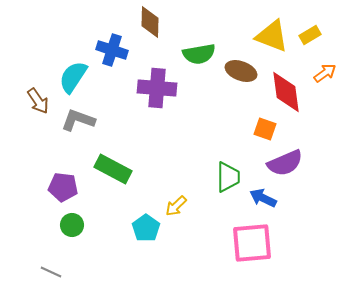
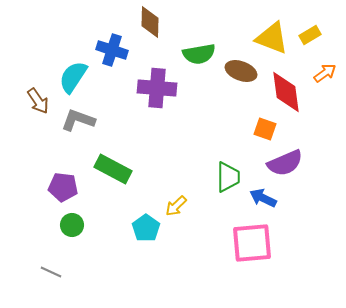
yellow triangle: moved 2 px down
